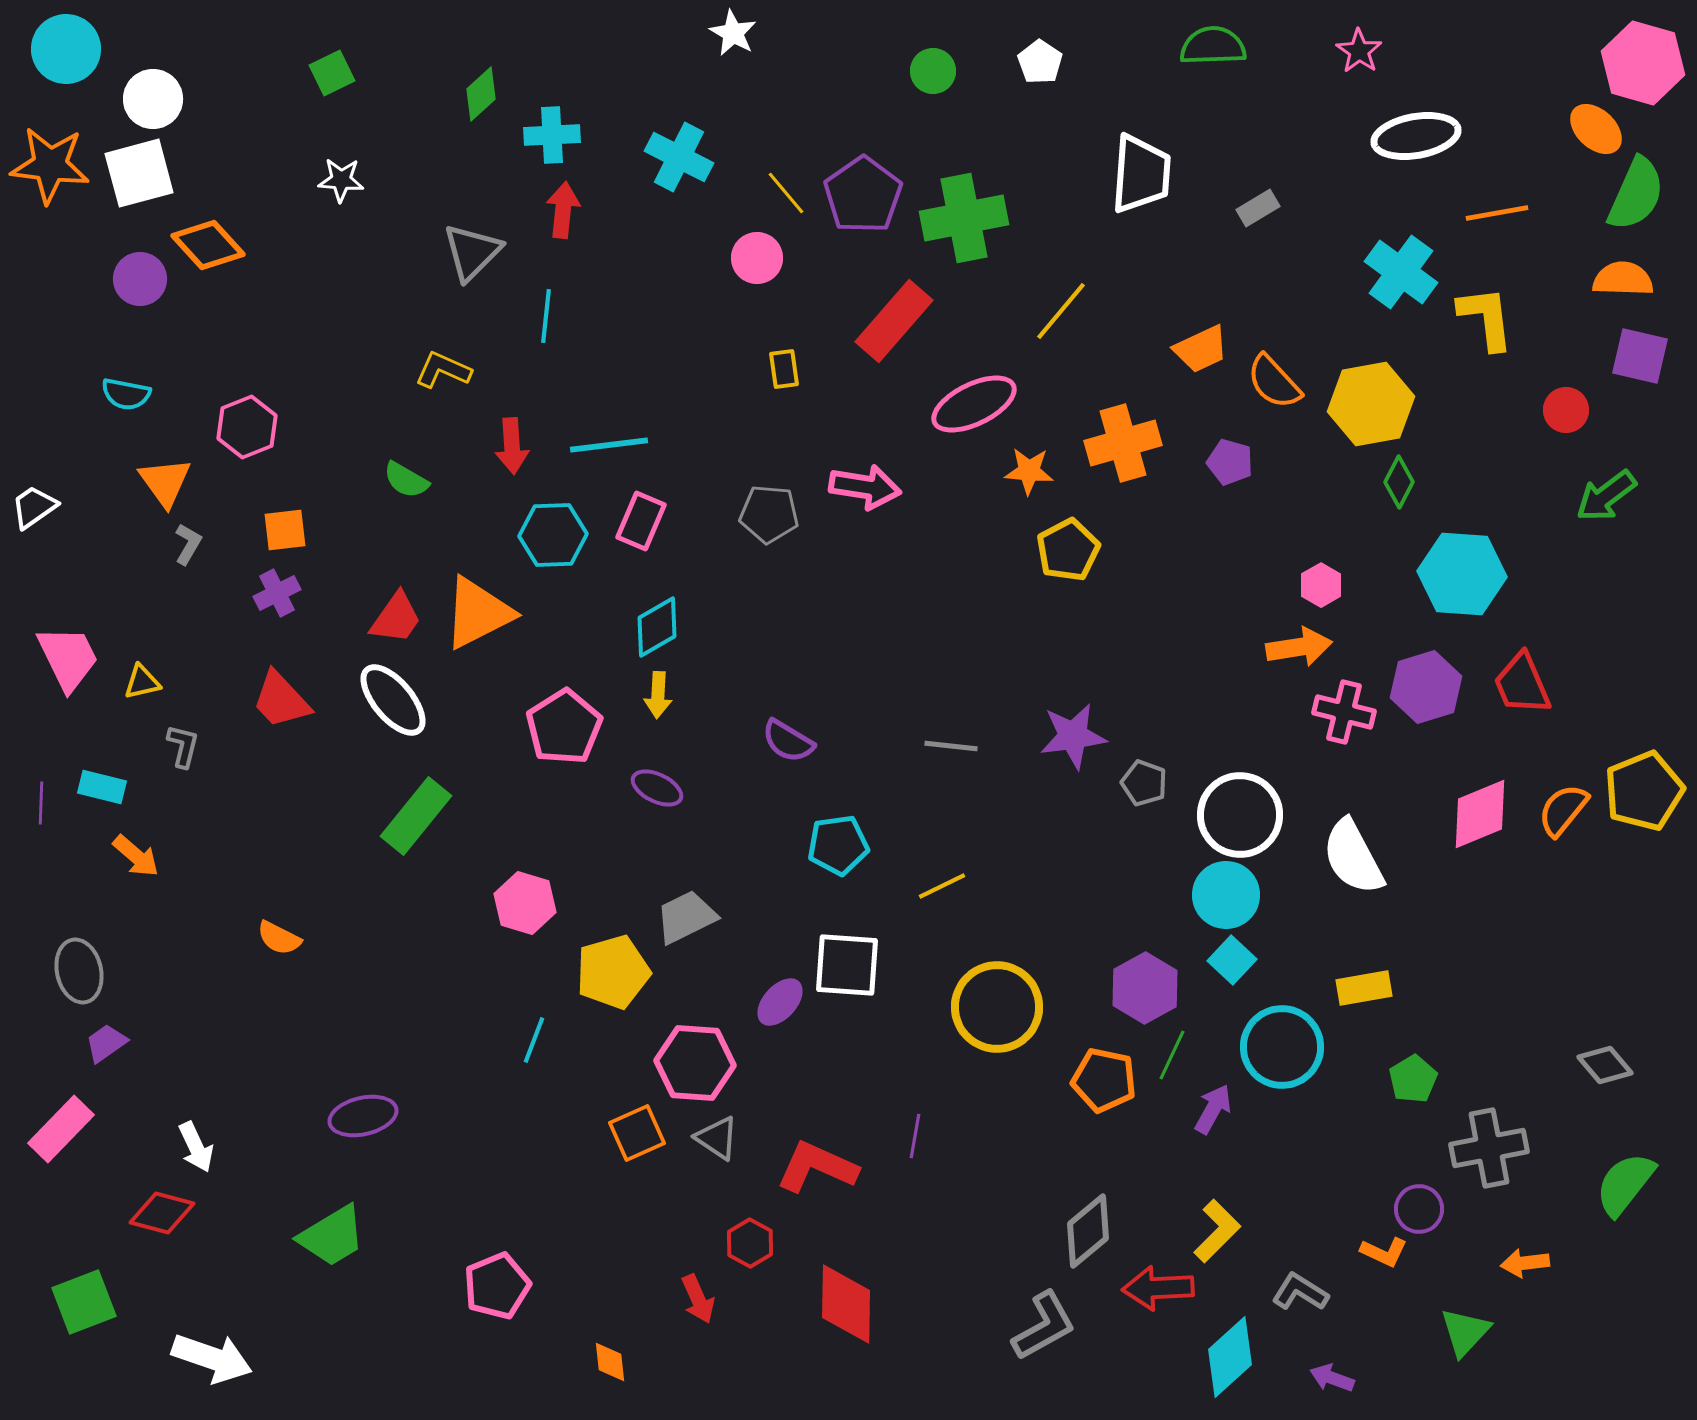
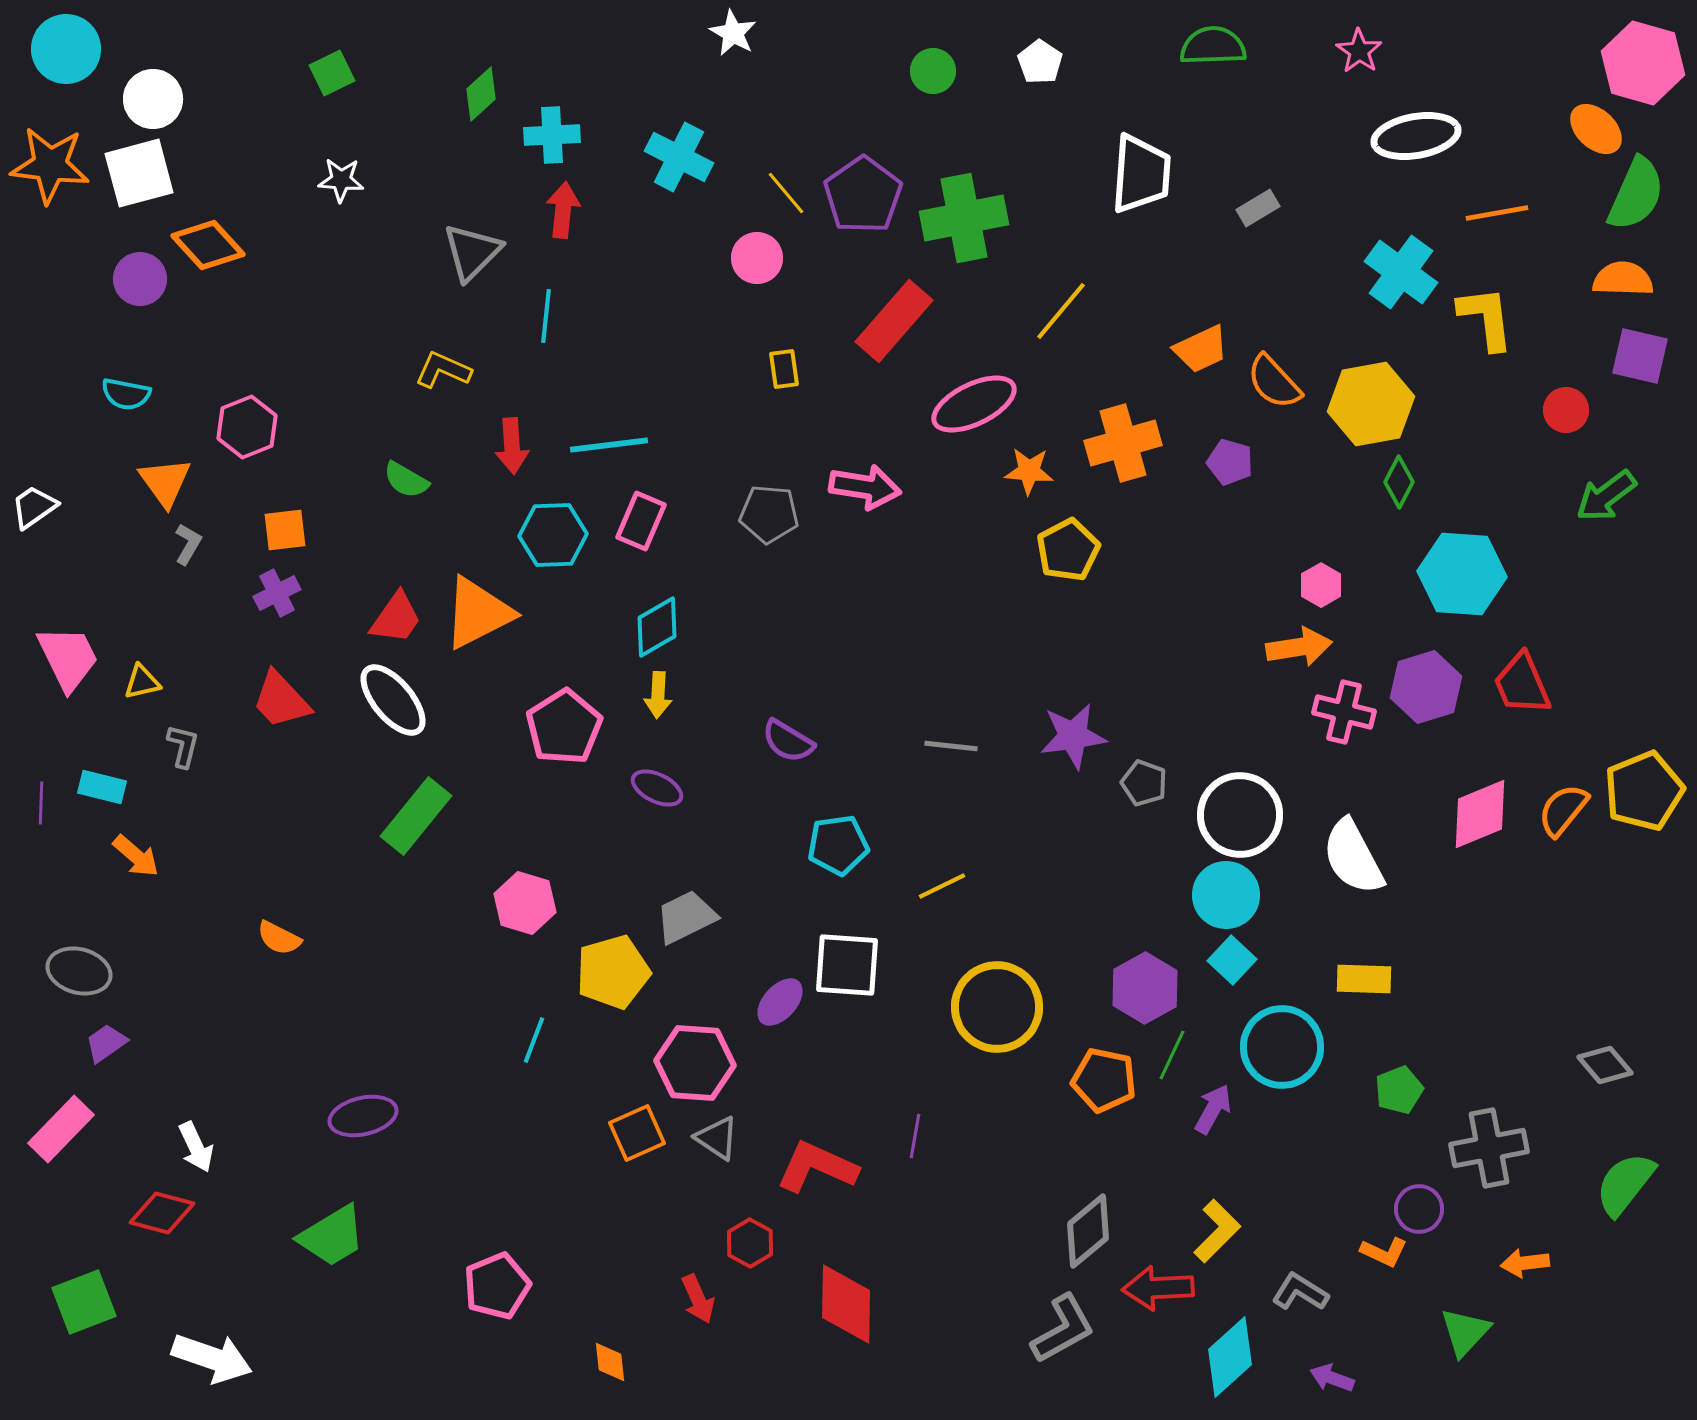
gray ellipse at (79, 971): rotated 62 degrees counterclockwise
yellow rectangle at (1364, 988): moved 9 px up; rotated 12 degrees clockwise
green pentagon at (1413, 1079): moved 14 px left, 11 px down; rotated 9 degrees clockwise
gray L-shape at (1044, 1326): moved 19 px right, 3 px down
